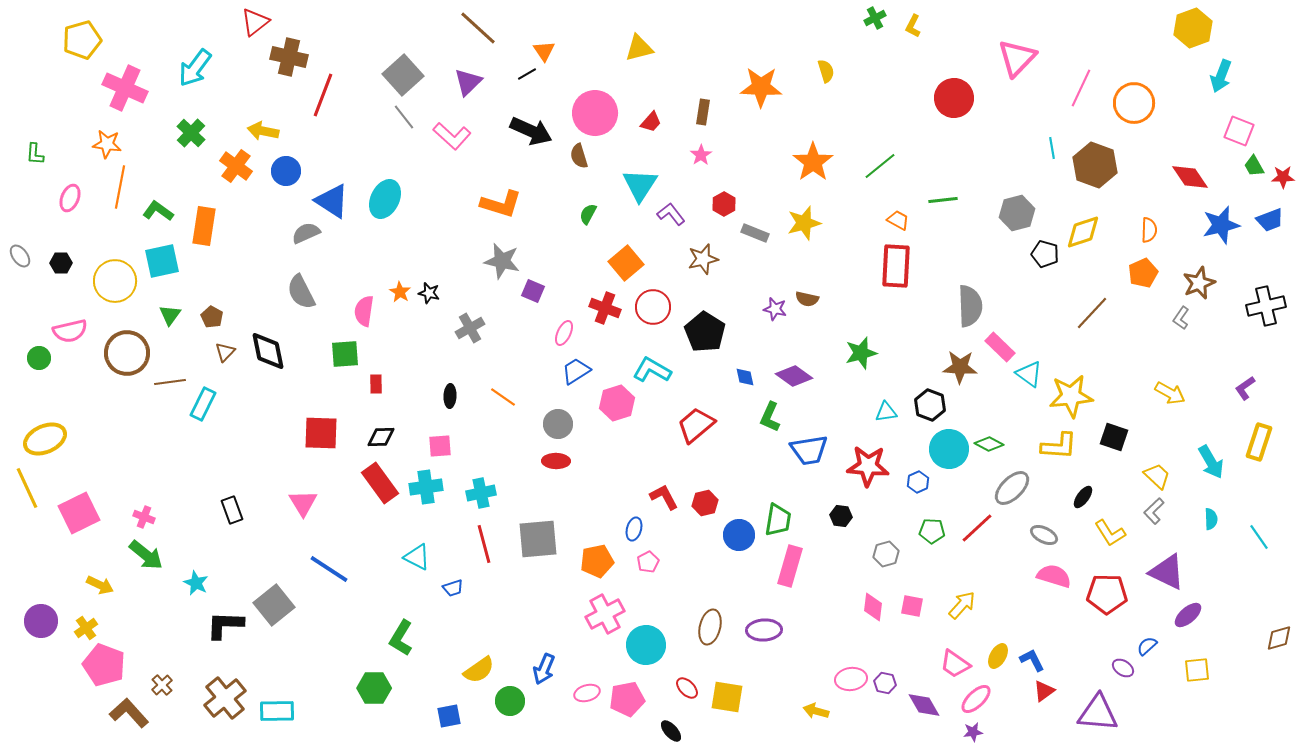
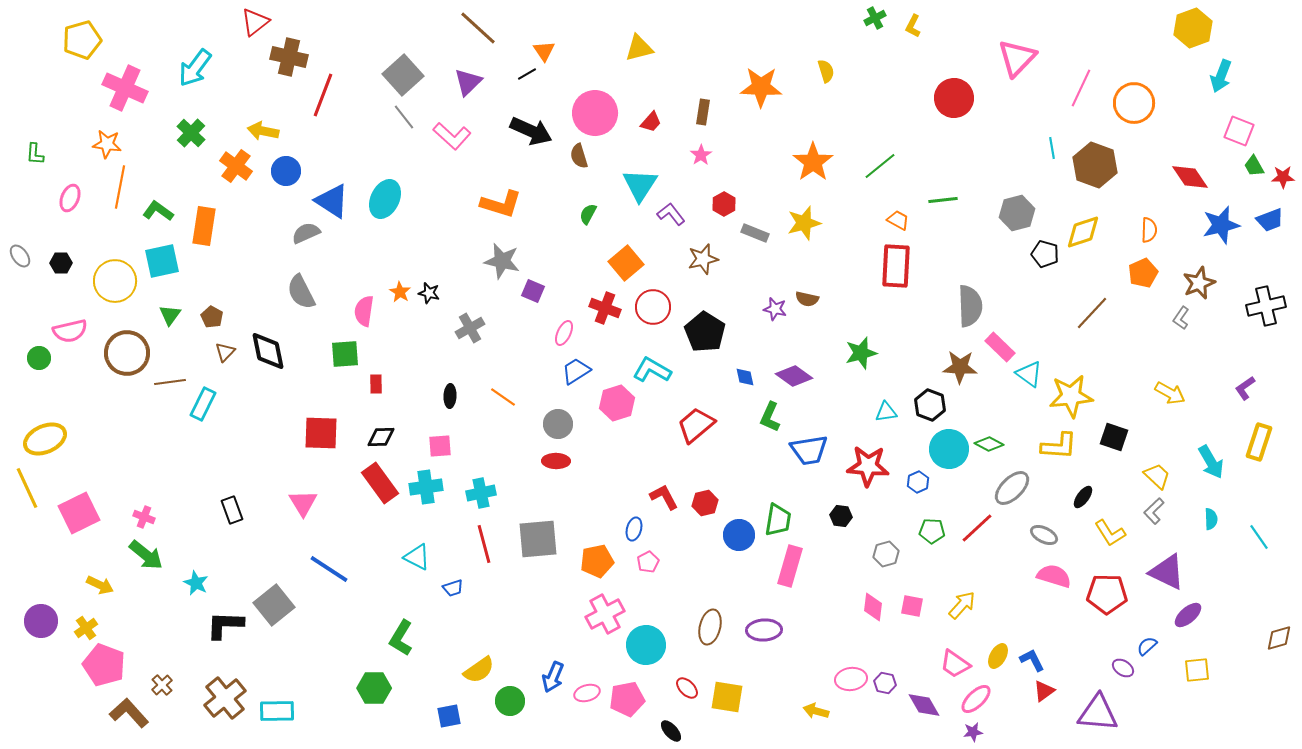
blue arrow at (544, 669): moved 9 px right, 8 px down
